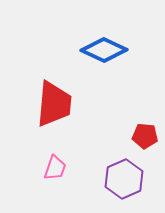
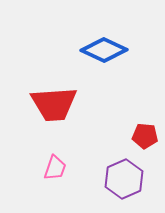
red trapezoid: rotated 81 degrees clockwise
